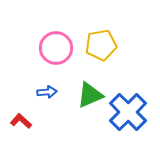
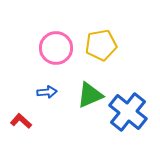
blue cross: rotated 6 degrees counterclockwise
